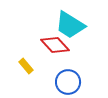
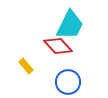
cyan trapezoid: rotated 96 degrees counterclockwise
red diamond: moved 3 px right, 1 px down
